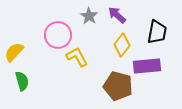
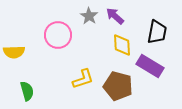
purple arrow: moved 2 px left, 1 px down
yellow diamond: rotated 40 degrees counterclockwise
yellow semicircle: rotated 135 degrees counterclockwise
yellow L-shape: moved 6 px right, 22 px down; rotated 100 degrees clockwise
purple rectangle: moved 3 px right; rotated 36 degrees clockwise
green semicircle: moved 5 px right, 10 px down
